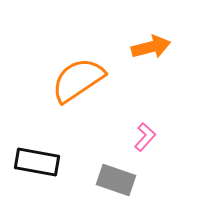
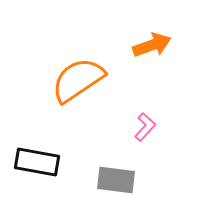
orange arrow: moved 1 px right, 2 px up; rotated 6 degrees counterclockwise
pink L-shape: moved 10 px up
gray rectangle: rotated 12 degrees counterclockwise
